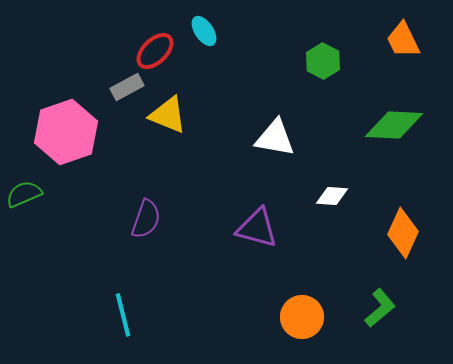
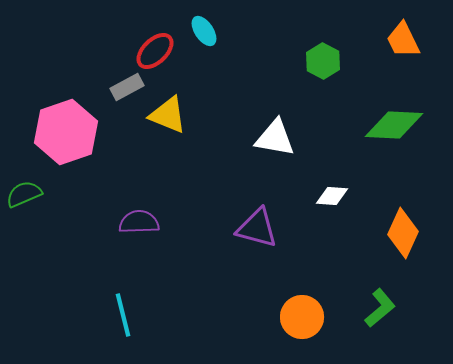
purple semicircle: moved 7 px left, 3 px down; rotated 111 degrees counterclockwise
